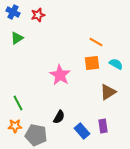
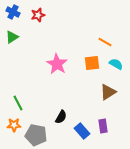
green triangle: moved 5 px left, 1 px up
orange line: moved 9 px right
pink star: moved 3 px left, 11 px up
black semicircle: moved 2 px right
orange star: moved 1 px left, 1 px up
